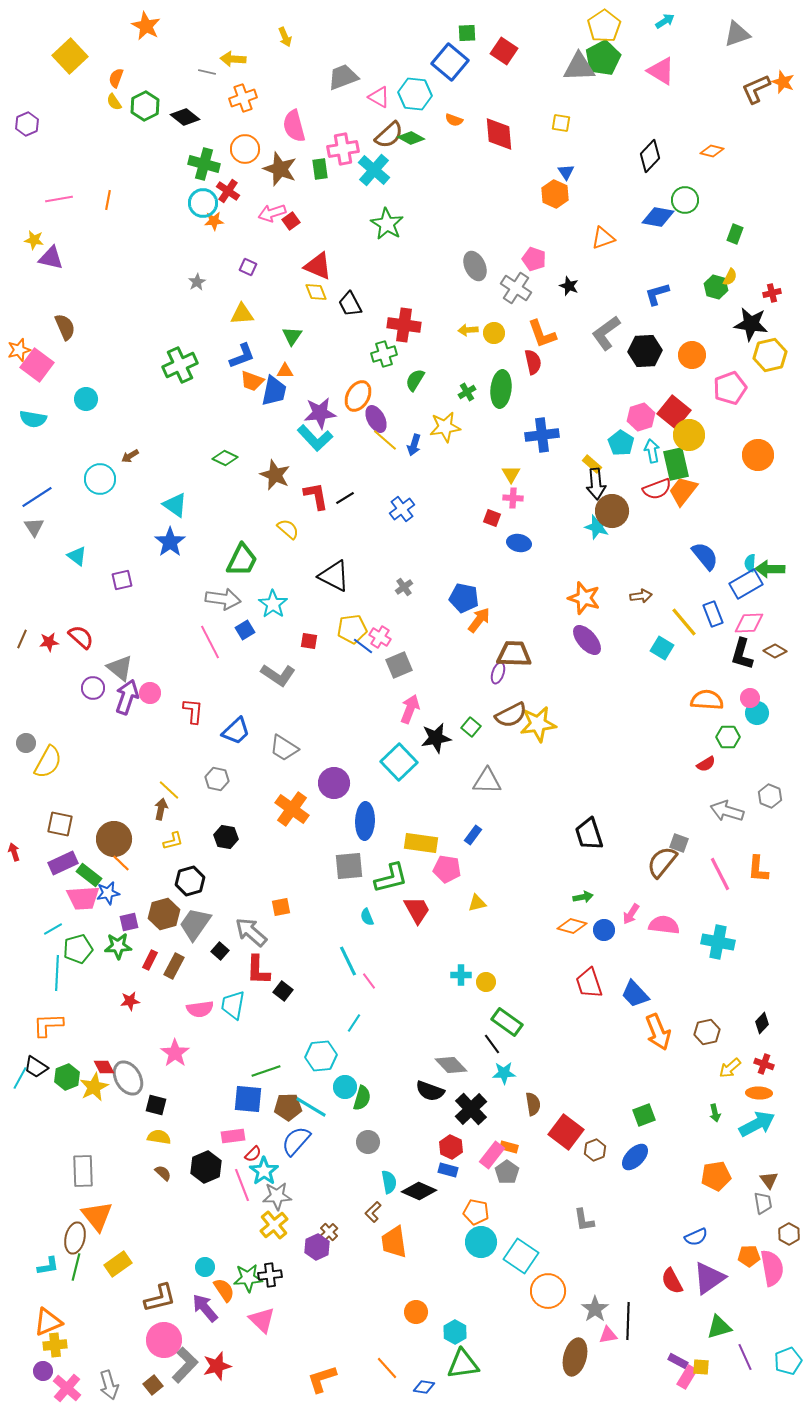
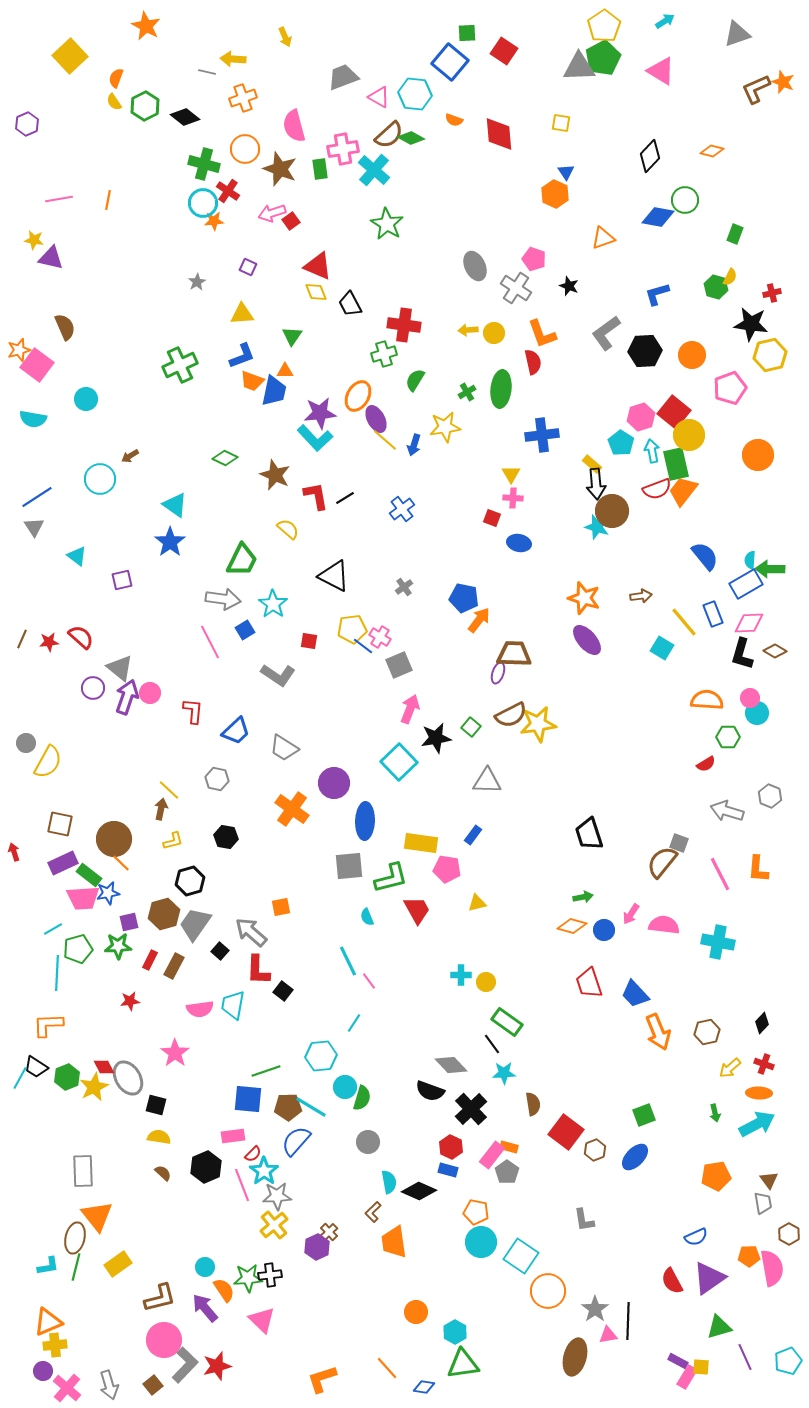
cyan semicircle at (750, 563): moved 3 px up
